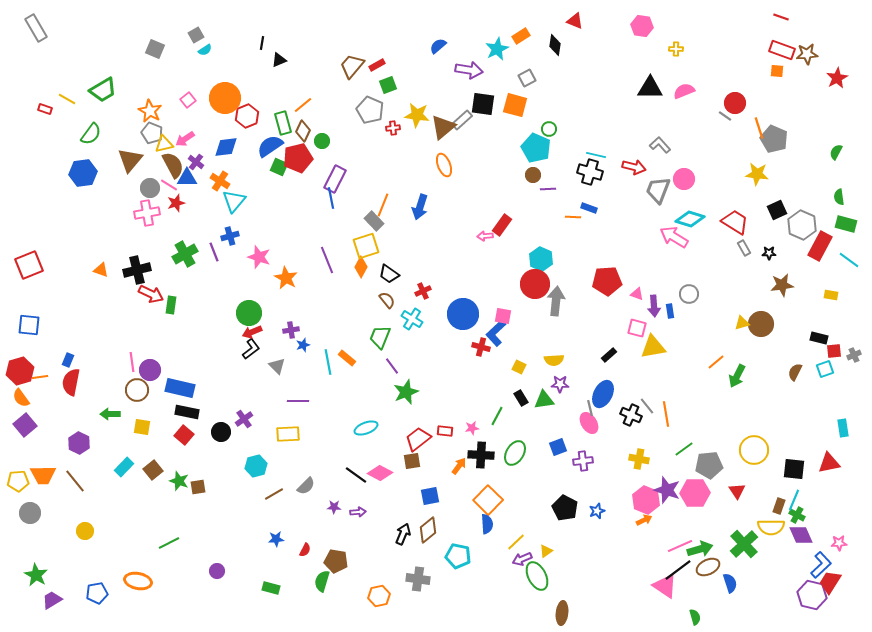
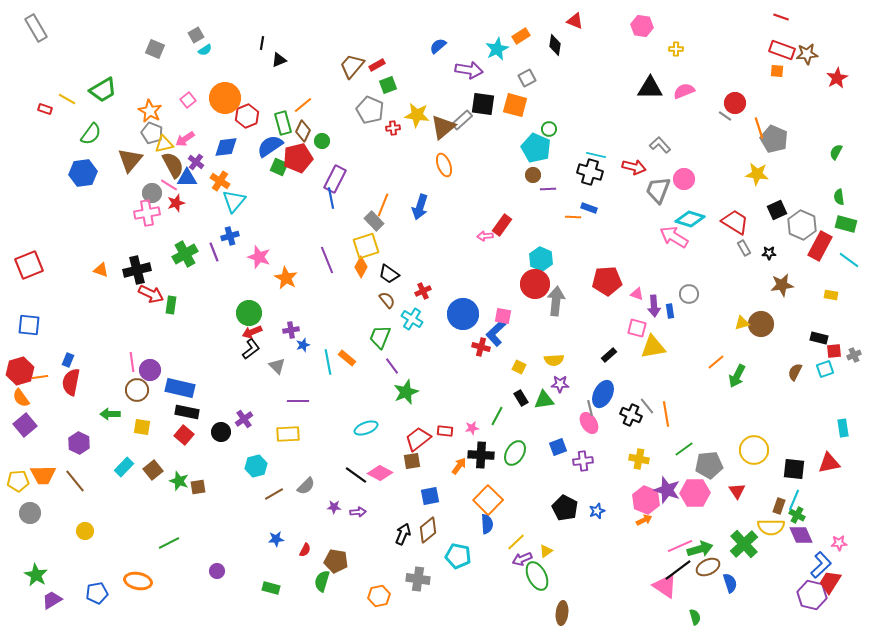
gray circle at (150, 188): moved 2 px right, 5 px down
